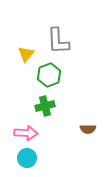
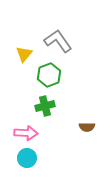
gray L-shape: rotated 148 degrees clockwise
yellow triangle: moved 2 px left
brown semicircle: moved 1 px left, 2 px up
